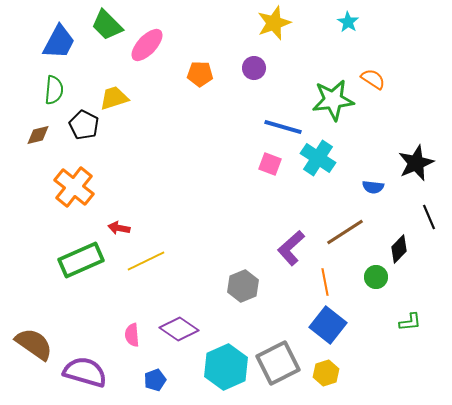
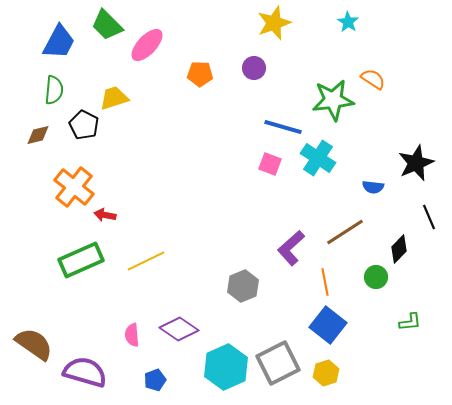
red arrow: moved 14 px left, 13 px up
